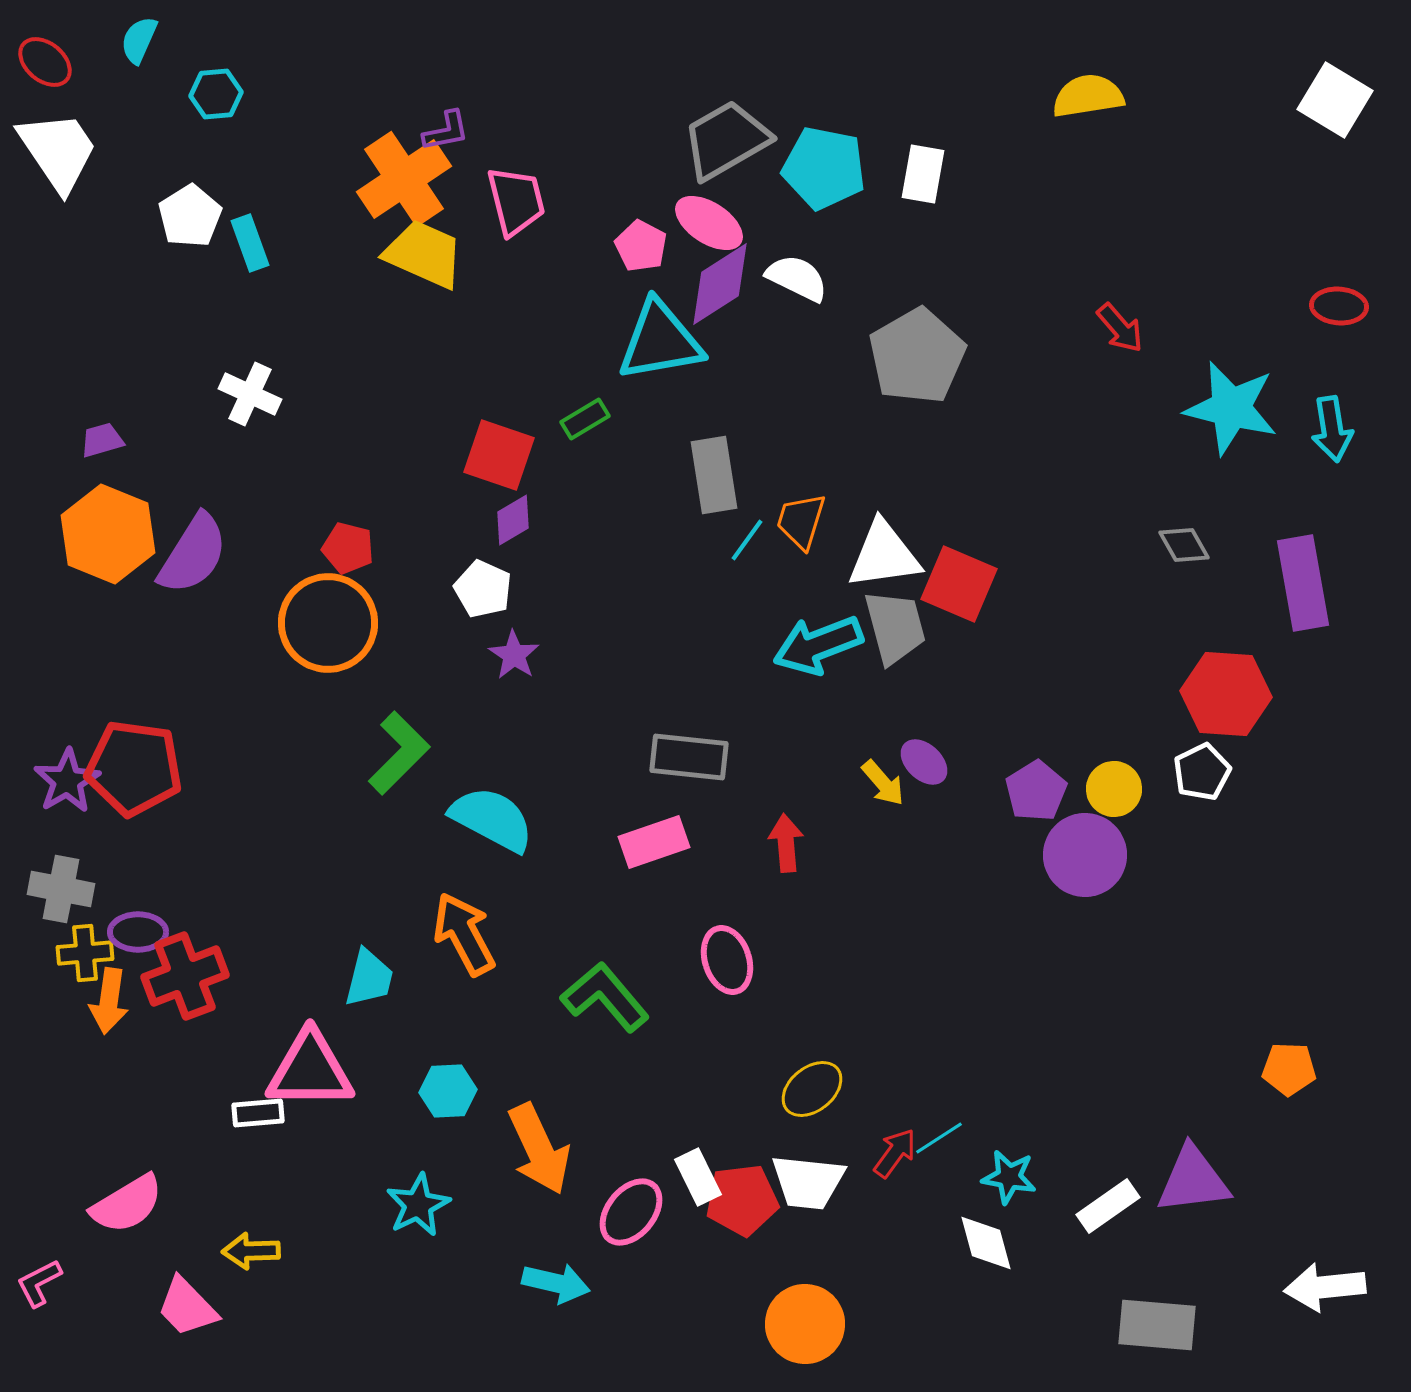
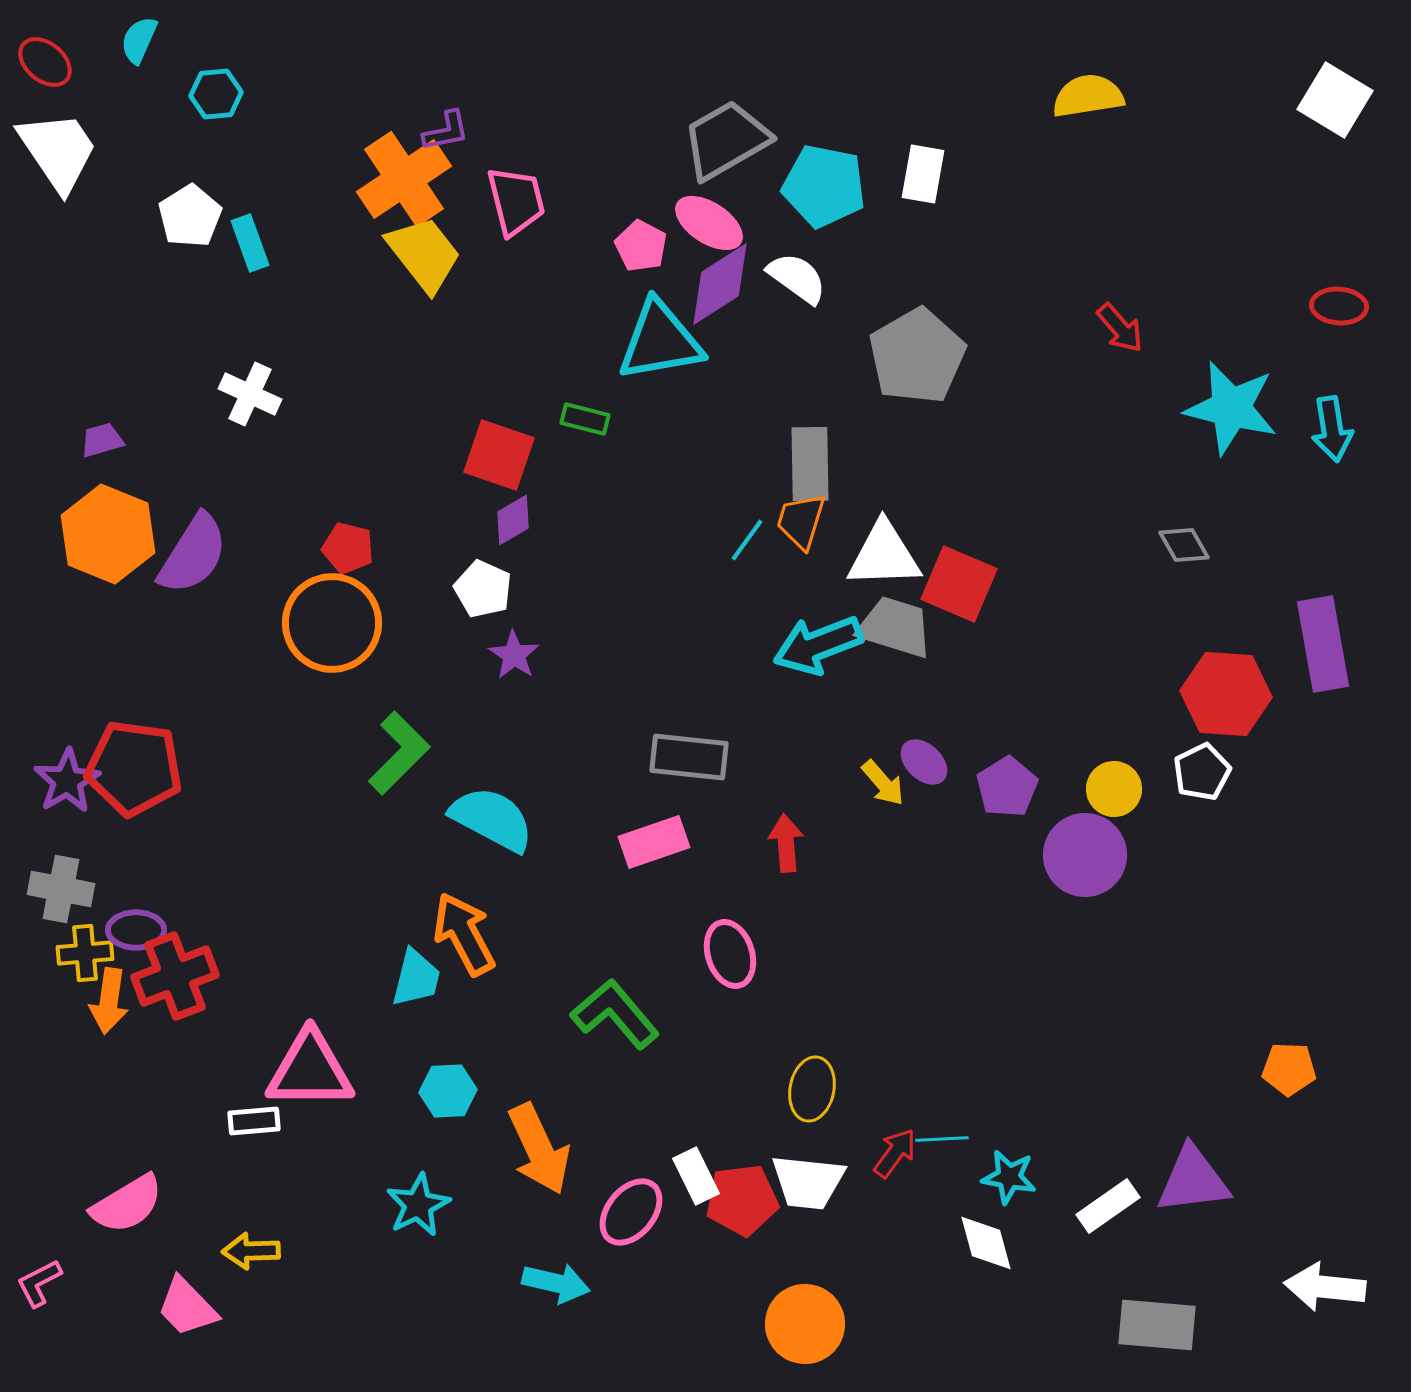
cyan pentagon at (824, 168): moved 18 px down
yellow trapezoid at (424, 254): rotated 28 degrees clockwise
white semicircle at (797, 278): rotated 10 degrees clockwise
green rectangle at (585, 419): rotated 45 degrees clockwise
gray rectangle at (714, 475): moved 96 px right, 11 px up; rotated 8 degrees clockwise
white triangle at (884, 555): rotated 6 degrees clockwise
purple rectangle at (1303, 583): moved 20 px right, 61 px down
orange circle at (328, 623): moved 4 px right
gray trapezoid at (895, 627): rotated 58 degrees counterclockwise
purple pentagon at (1036, 791): moved 29 px left, 4 px up
purple ellipse at (138, 932): moved 2 px left, 2 px up
pink ellipse at (727, 960): moved 3 px right, 6 px up
red cross at (185, 976): moved 10 px left
cyan trapezoid at (369, 978): moved 47 px right
green L-shape at (605, 997): moved 10 px right, 17 px down
yellow ellipse at (812, 1089): rotated 40 degrees counterclockwise
white rectangle at (258, 1113): moved 4 px left, 8 px down
cyan line at (939, 1138): moved 3 px right, 1 px down; rotated 30 degrees clockwise
white rectangle at (698, 1177): moved 2 px left, 1 px up
white arrow at (1325, 1287): rotated 12 degrees clockwise
